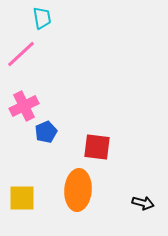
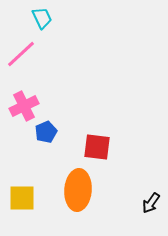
cyan trapezoid: rotated 15 degrees counterclockwise
black arrow: moved 8 px right; rotated 110 degrees clockwise
